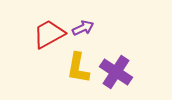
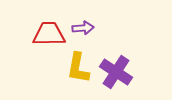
purple arrow: rotated 20 degrees clockwise
red trapezoid: rotated 28 degrees clockwise
